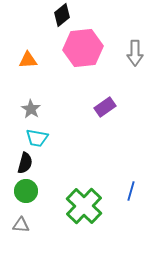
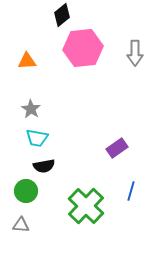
orange triangle: moved 1 px left, 1 px down
purple rectangle: moved 12 px right, 41 px down
black semicircle: moved 19 px right, 3 px down; rotated 65 degrees clockwise
green cross: moved 2 px right
